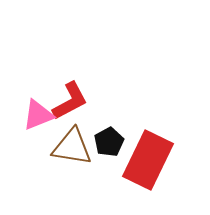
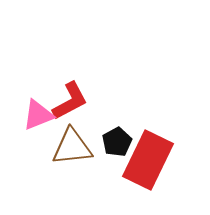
black pentagon: moved 8 px right
brown triangle: rotated 15 degrees counterclockwise
